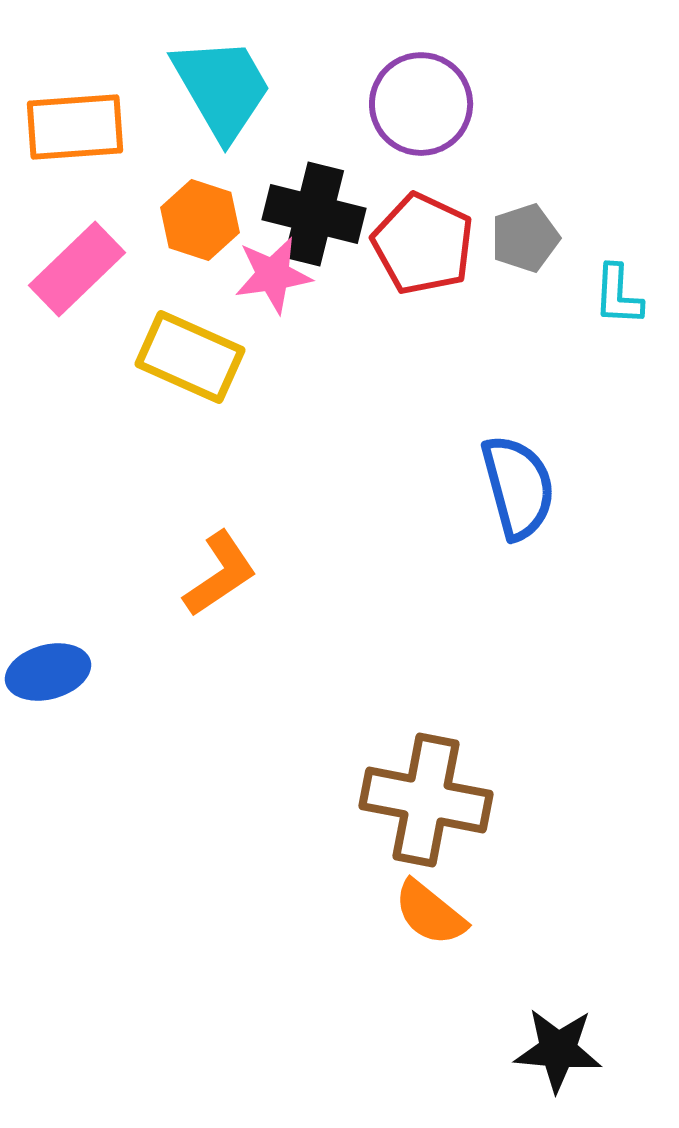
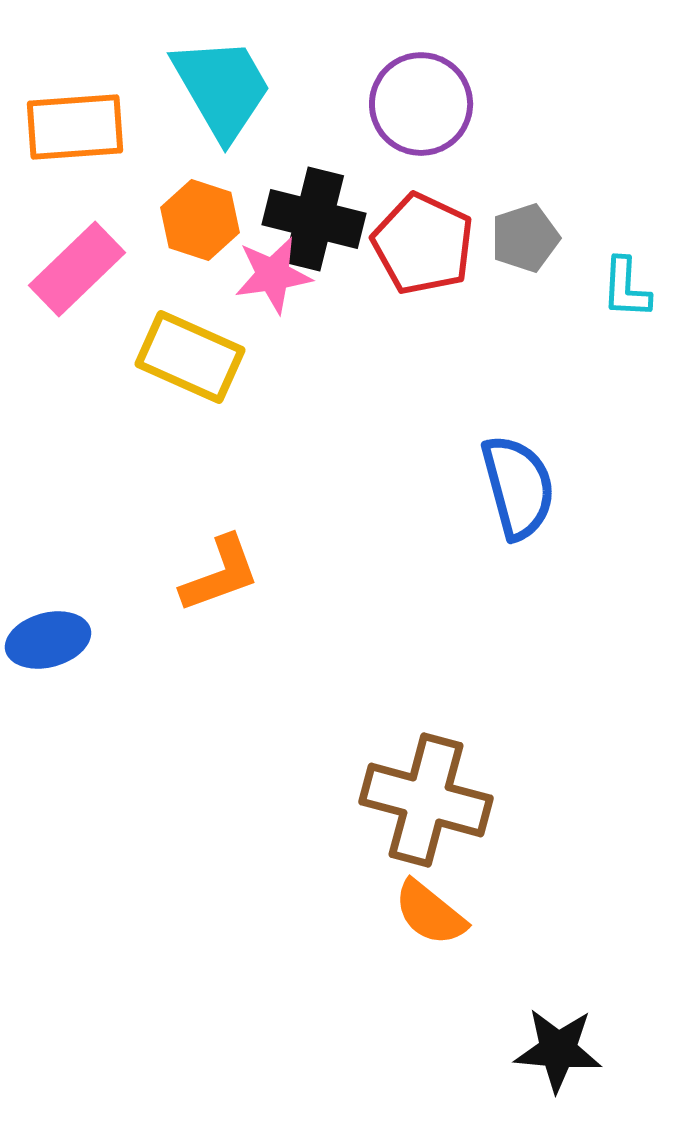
black cross: moved 5 px down
cyan L-shape: moved 8 px right, 7 px up
orange L-shape: rotated 14 degrees clockwise
blue ellipse: moved 32 px up
brown cross: rotated 4 degrees clockwise
